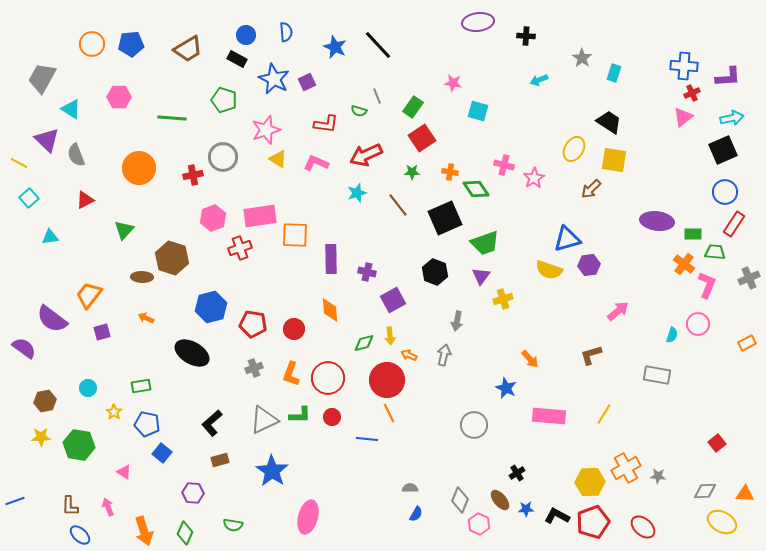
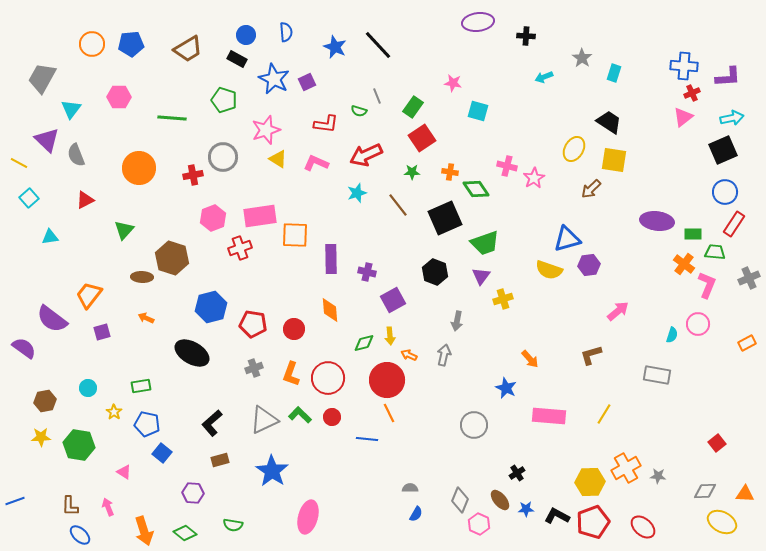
cyan arrow at (539, 80): moved 5 px right, 3 px up
cyan triangle at (71, 109): rotated 35 degrees clockwise
pink cross at (504, 165): moved 3 px right, 1 px down
green L-shape at (300, 415): rotated 135 degrees counterclockwise
green diamond at (185, 533): rotated 75 degrees counterclockwise
